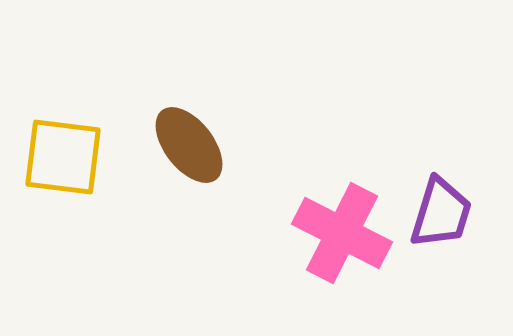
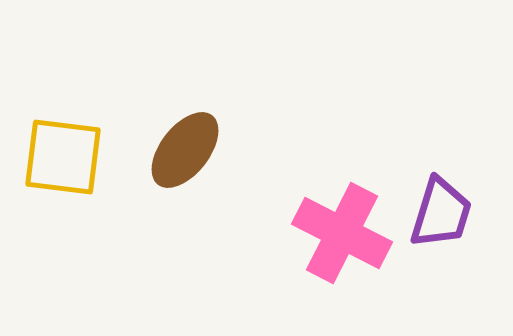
brown ellipse: moved 4 px left, 5 px down; rotated 76 degrees clockwise
